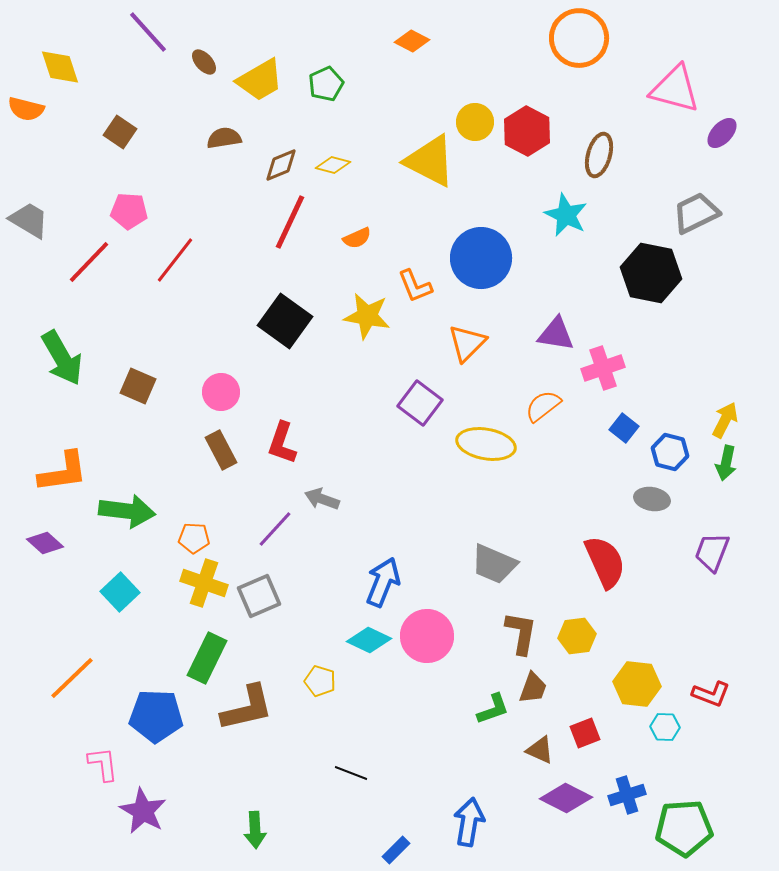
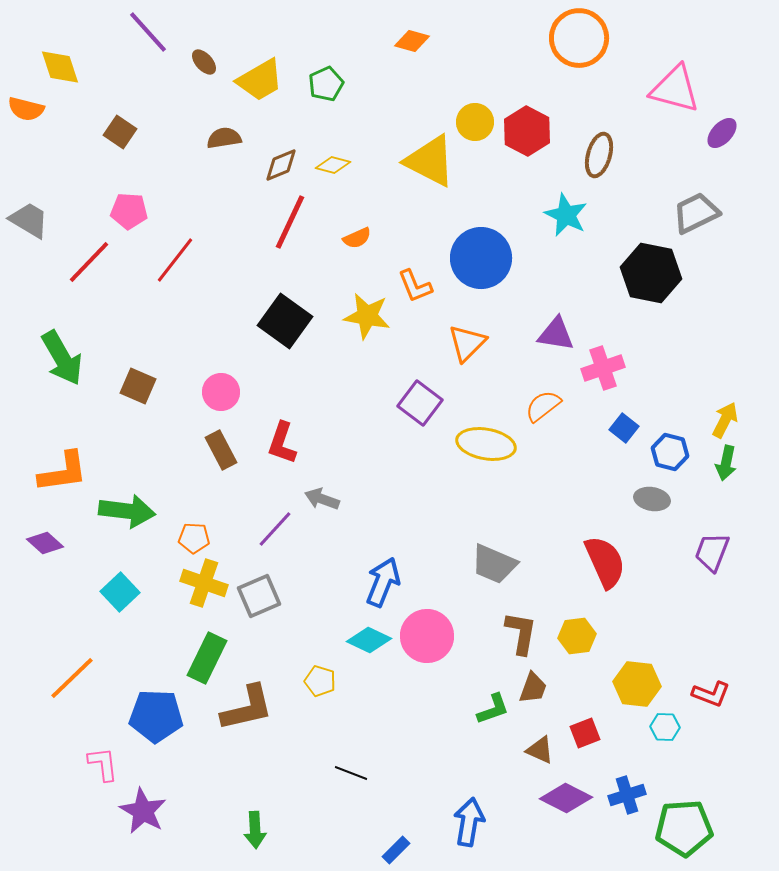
orange diamond at (412, 41): rotated 12 degrees counterclockwise
